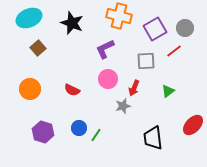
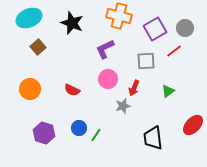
brown square: moved 1 px up
purple hexagon: moved 1 px right, 1 px down
